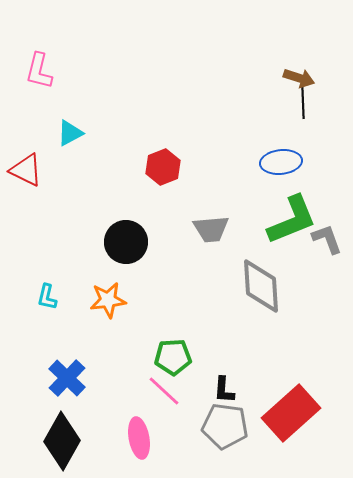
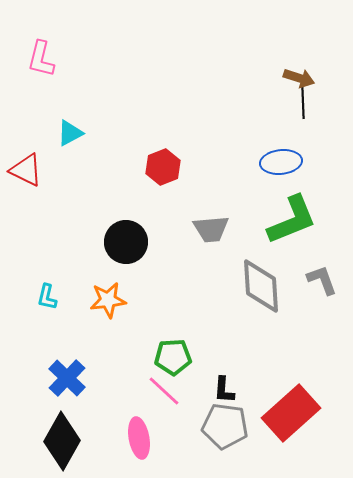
pink L-shape: moved 2 px right, 12 px up
gray L-shape: moved 5 px left, 41 px down
